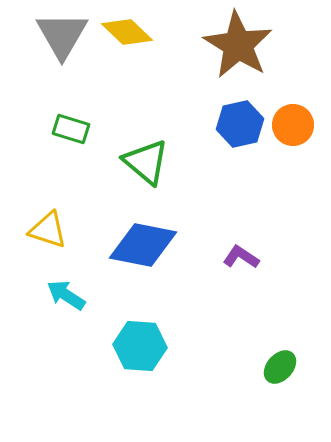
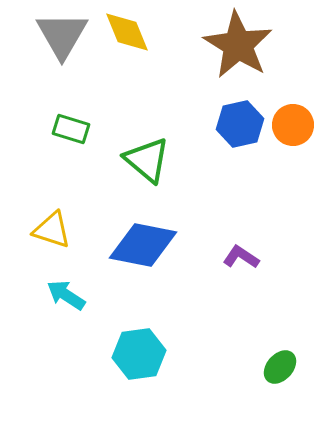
yellow diamond: rotated 24 degrees clockwise
green triangle: moved 1 px right, 2 px up
yellow triangle: moved 4 px right
cyan hexagon: moved 1 px left, 8 px down; rotated 12 degrees counterclockwise
